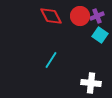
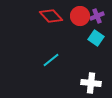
red diamond: rotated 15 degrees counterclockwise
cyan square: moved 4 px left, 3 px down
cyan line: rotated 18 degrees clockwise
